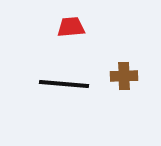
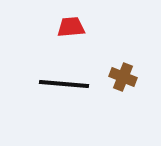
brown cross: moved 1 px left, 1 px down; rotated 24 degrees clockwise
